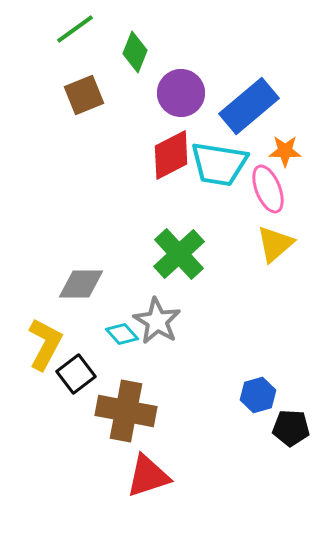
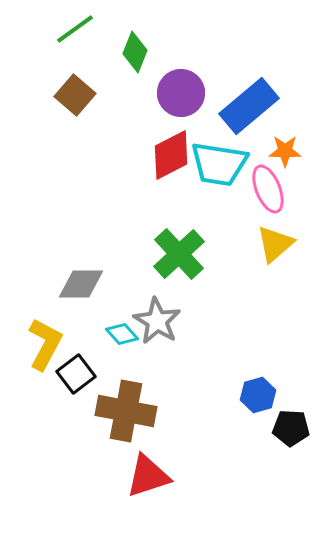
brown square: moved 9 px left; rotated 27 degrees counterclockwise
